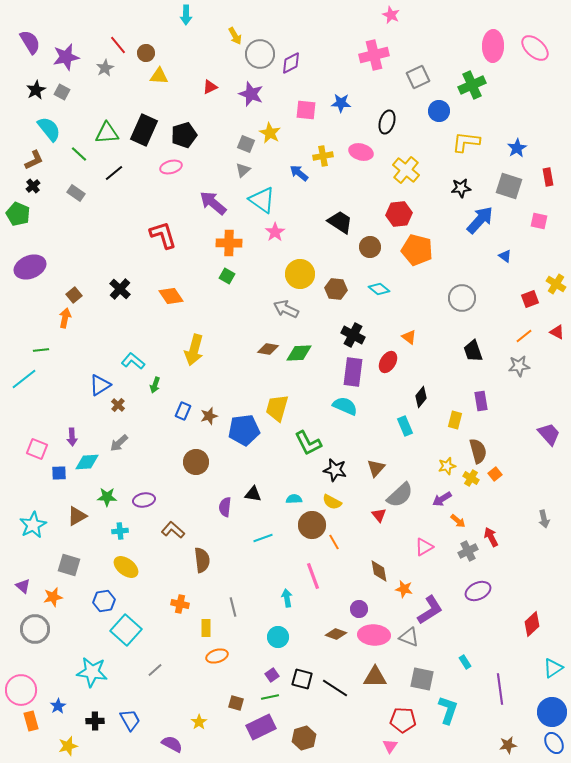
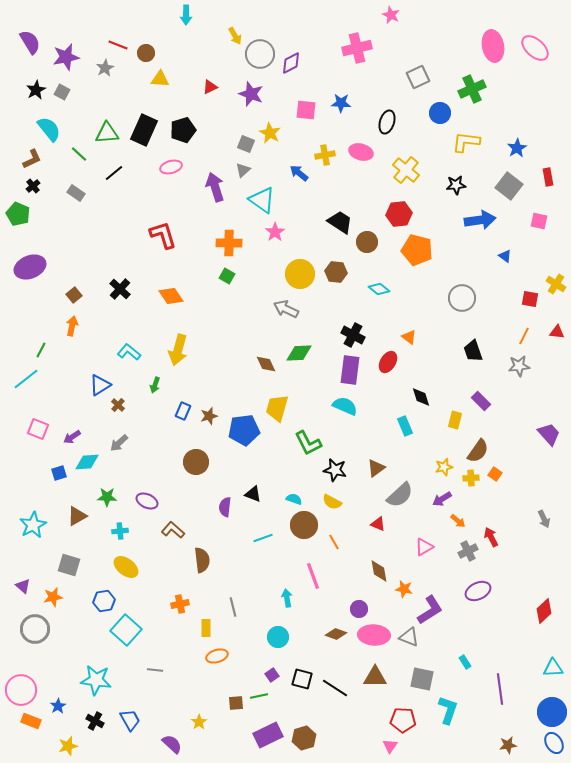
red line at (118, 45): rotated 30 degrees counterclockwise
pink ellipse at (493, 46): rotated 12 degrees counterclockwise
pink cross at (374, 55): moved 17 px left, 7 px up
yellow triangle at (159, 76): moved 1 px right, 3 px down
green cross at (472, 85): moved 4 px down
blue circle at (439, 111): moved 1 px right, 2 px down
black pentagon at (184, 135): moved 1 px left, 5 px up
yellow cross at (323, 156): moved 2 px right, 1 px up
brown L-shape at (34, 160): moved 2 px left, 1 px up
gray square at (509, 186): rotated 20 degrees clockwise
black star at (461, 188): moved 5 px left, 3 px up
purple arrow at (213, 203): moved 2 px right, 16 px up; rotated 32 degrees clockwise
blue arrow at (480, 220): rotated 40 degrees clockwise
brown circle at (370, 247): moved 3 px left, 5 px up
brown hexagon at (336, 289): moved 17 px up
red square at (530, 299): rotated 30 degrees clockwise
orange arrow at (65, 318): moved 7 px right, 8 px down
red triangle at (557, 332): rotated 21 degrees counterclockwise
orange line at (524, 336): rotated 24 degrees counterclockwise
brown diamond at (268, 349): moved 2 px left, 15 px down; rotated 55 degrees clockwise
green line at (41, 350): rotated 56 degrees counterclockwise
yellow arrow at (194, 350): moved 16 px left
cyan L-shape at (133, 361): moved 4 px left, 9 px up
purple rectangle at (353, 372): moved 3 px left, 2 px up
cyan line at (24, 379): moved 2 px right
black diamond at (421, 397): rotated 55 degrees counterclockwise
purple rectangle at (481, 401): rotated 36 degrees counterclockwise
purple arrow at (72, 437): rotated 60 degrees clockwise
pink square at (37, 449): moved 1 px right, 20 px up
brown semicircle at (478, 451): rotated 50 degrees clockwise
yellow star at (447, 466): moved 3 px left, 1 px down
brown triangle at (376, 468): rotated 12 degrees clockwise
blue square at (59, 473): rotated 14 degrees counterclockwise
orange square at (495, 474): rotated 16 degrees counterclockwise
yellow cross at (471, 478): rotated 35 degrees counterclockwise
black triangle at (253, 494): rotated 12 degrees clockwise
cyan semicircle at (294, 499): rotated 21 degrees clockwise
purple ellipse at (144, 500): moved 3 px right, 1 px down; rotated 35 degrees clockwise
red triangle at (379, 515): moved 1 px left, 9 px down; rotated 28 degrees counterclockwise
gray arrow at (544, 519): rotated 12 degrees counterclockwise
brown circle at (312, 525): moved 8 px left
orange cross at (180, 604): rotated 24 degrees counterclockwise
red diamond at (532, 624): moved 12 px right, 13 px up
cyan triangle at (553, 668): rotated 30 degrees clockwise
gray line at (155, 670): rotated 49 degrees clockwise
cyan star at (92, 672): moved 4 px right, 8 px down
green line at (270, 697): moved 11 px left, 1 px up
brown square at (236, 703): rotated 21 degrees counterclockwise
orange rectangle at (31, 721): rotated 54 degrees counterclockwise
black cross at (95, 721): rotated 30 degrees clockwise
purple rectangle at (261, 727): moved 7 px right, 8 px down
purple semicircle at (172, 744): rotated 15 degrees clockwise
